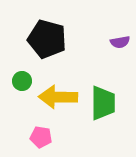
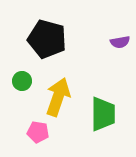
yellow arrow: rotated 108 degrees clockwise
green trapezoid: moved 11 px down
pink pentagon: moved 3 px left, 5 px up
